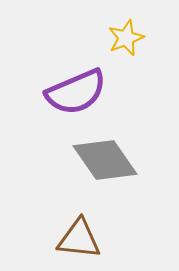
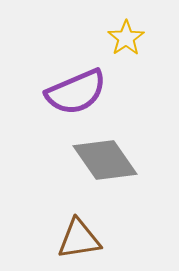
yellow star: rotated 12 degrees counterclockwise
brown triangle: rotated 15 degrees counterclockwise
